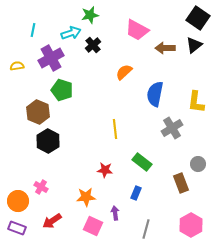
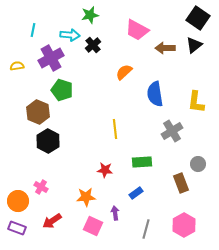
cyan arrow: moved 1 px left, 2 px down; rotated 24 degrees clockwise
blue semicircle: rotated 20 degrees counterclockwise
gray cross: moved 3 px down
green rectangle: rotated 42 degrees counterclockwise
blue rectangle: rotated 32 degrees clockwise
pink hexagon: moved 7 px left
